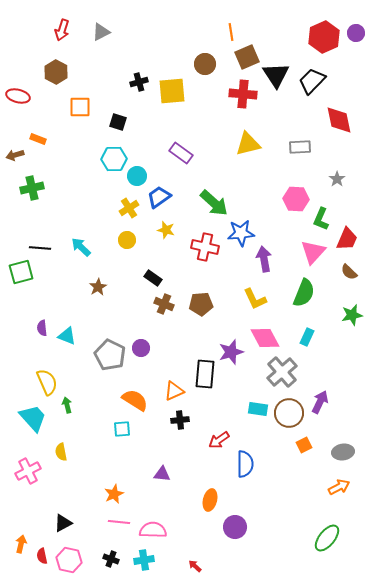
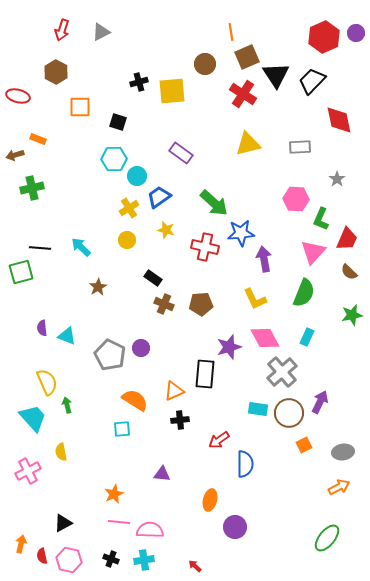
red cross at (243, 94): rotated 28 degrees clockwise
purple star at (231, 352): moved 2 px left, 5 px up
pink semicircle at (153, 530): moved 3 px left
